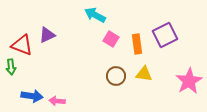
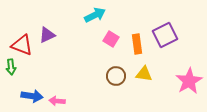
cyan arrow: rotated 125 degrees clockwise
